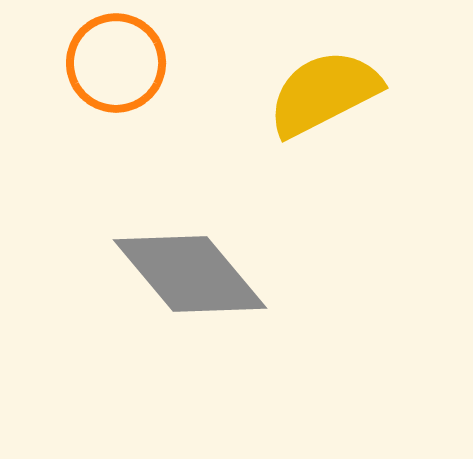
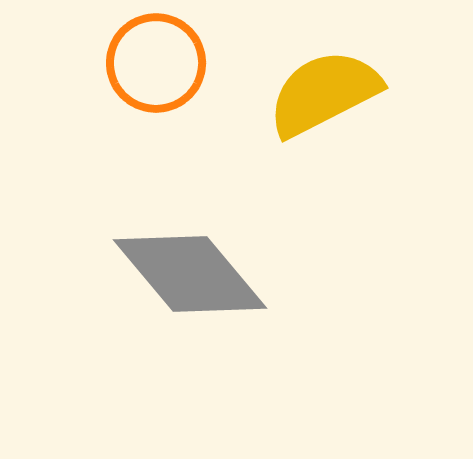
orange circle: moved 40 px right
